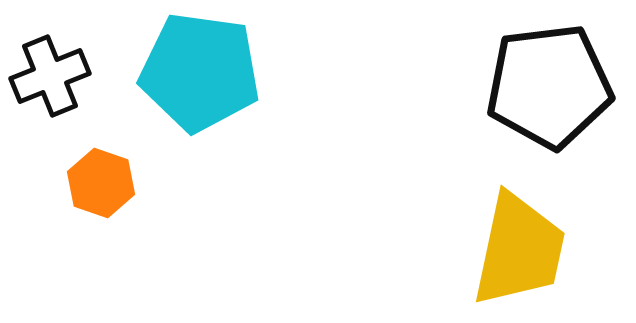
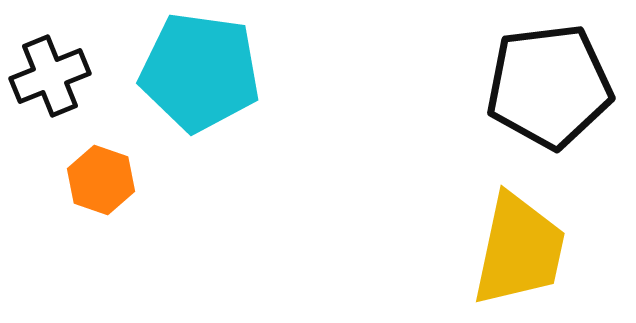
orange hexagon: moved 3 px up
